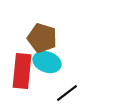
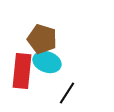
brown pentagon: moved 1 px down
black line: rotated 20 degrees counterclockwise
